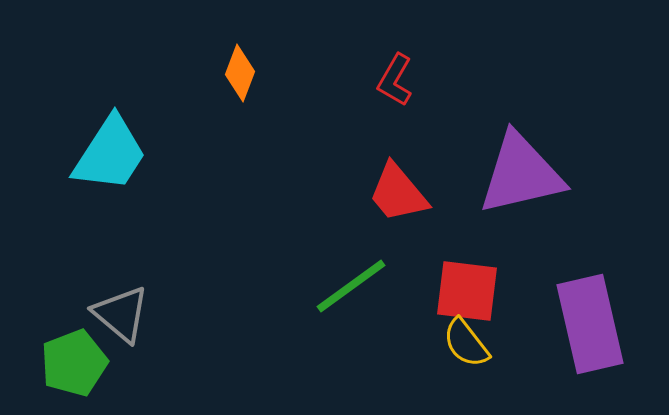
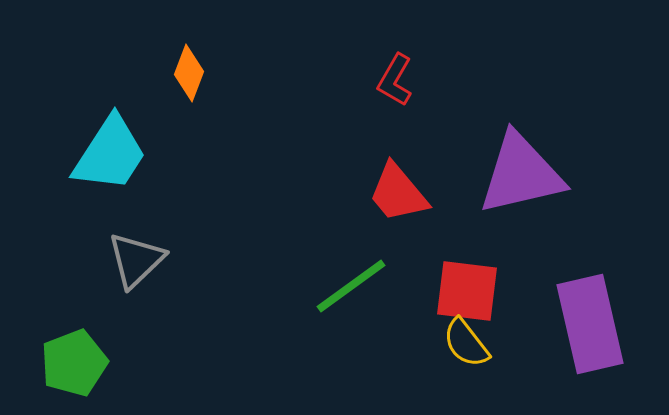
orange diamond: moved 51 px left
gray triangle: moved 15 px right, 54 px up; rotated 36 degrees clockwise
